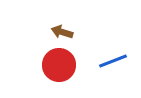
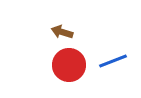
red circle: moved 10 px right
